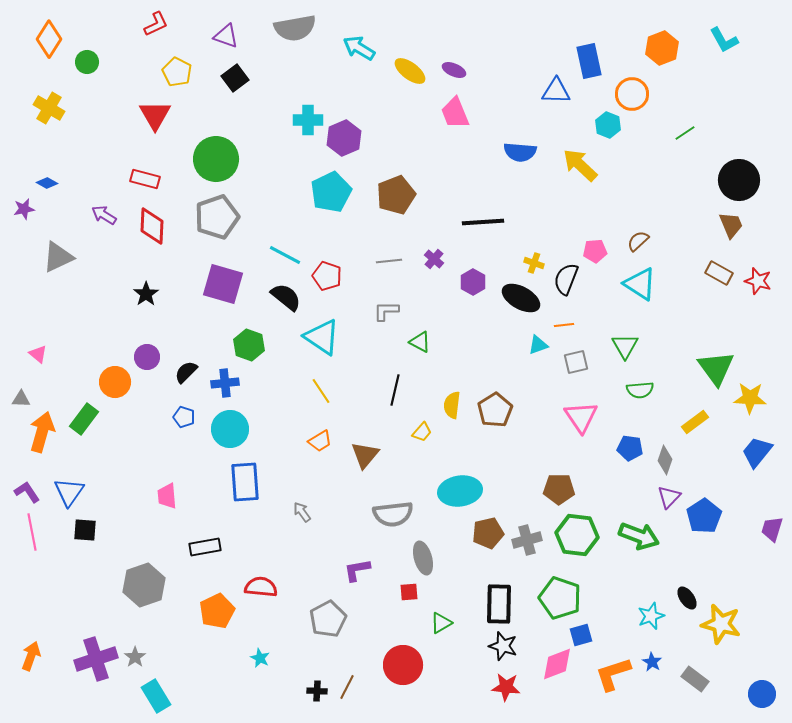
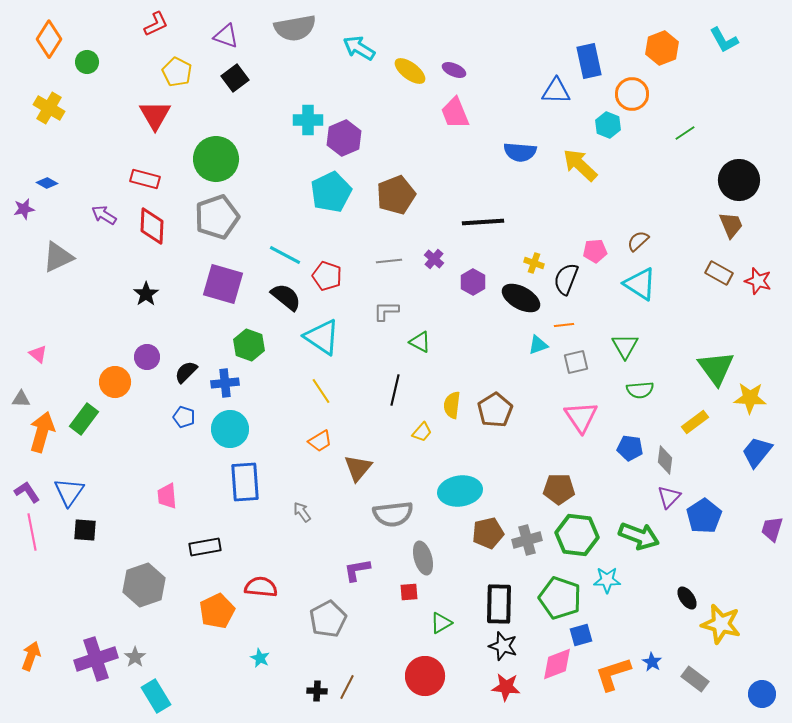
brown triangle at (365, 455): moved 7 px left, 13 px down
gray diamond at (665, 460): rotated 12 degrees counterclockwise
cyan star at (651, 616): moved 44 px left, 36 px up; rotated 20 degrees clockwise
red circle at (403, 665): moved 22 px right, 11 px down
